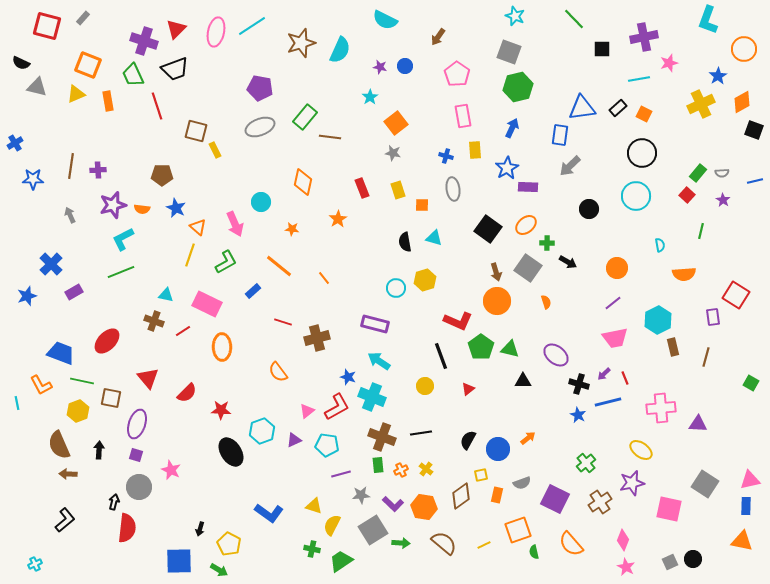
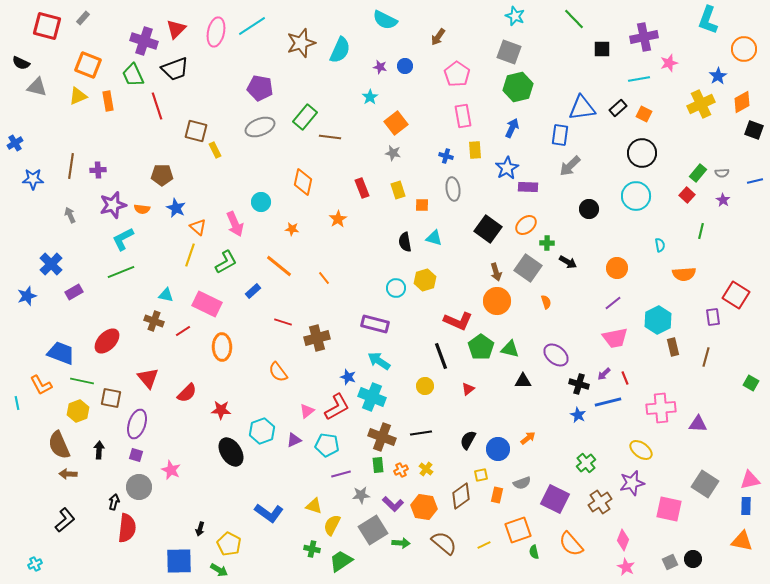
yellow triangle at (76, 94): moved 2 px right, 2 px down
